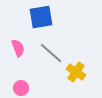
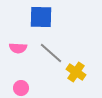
blue square: rotated 10 degrees clockwise
pink semicircle: rotated 114 degrees clockwise
